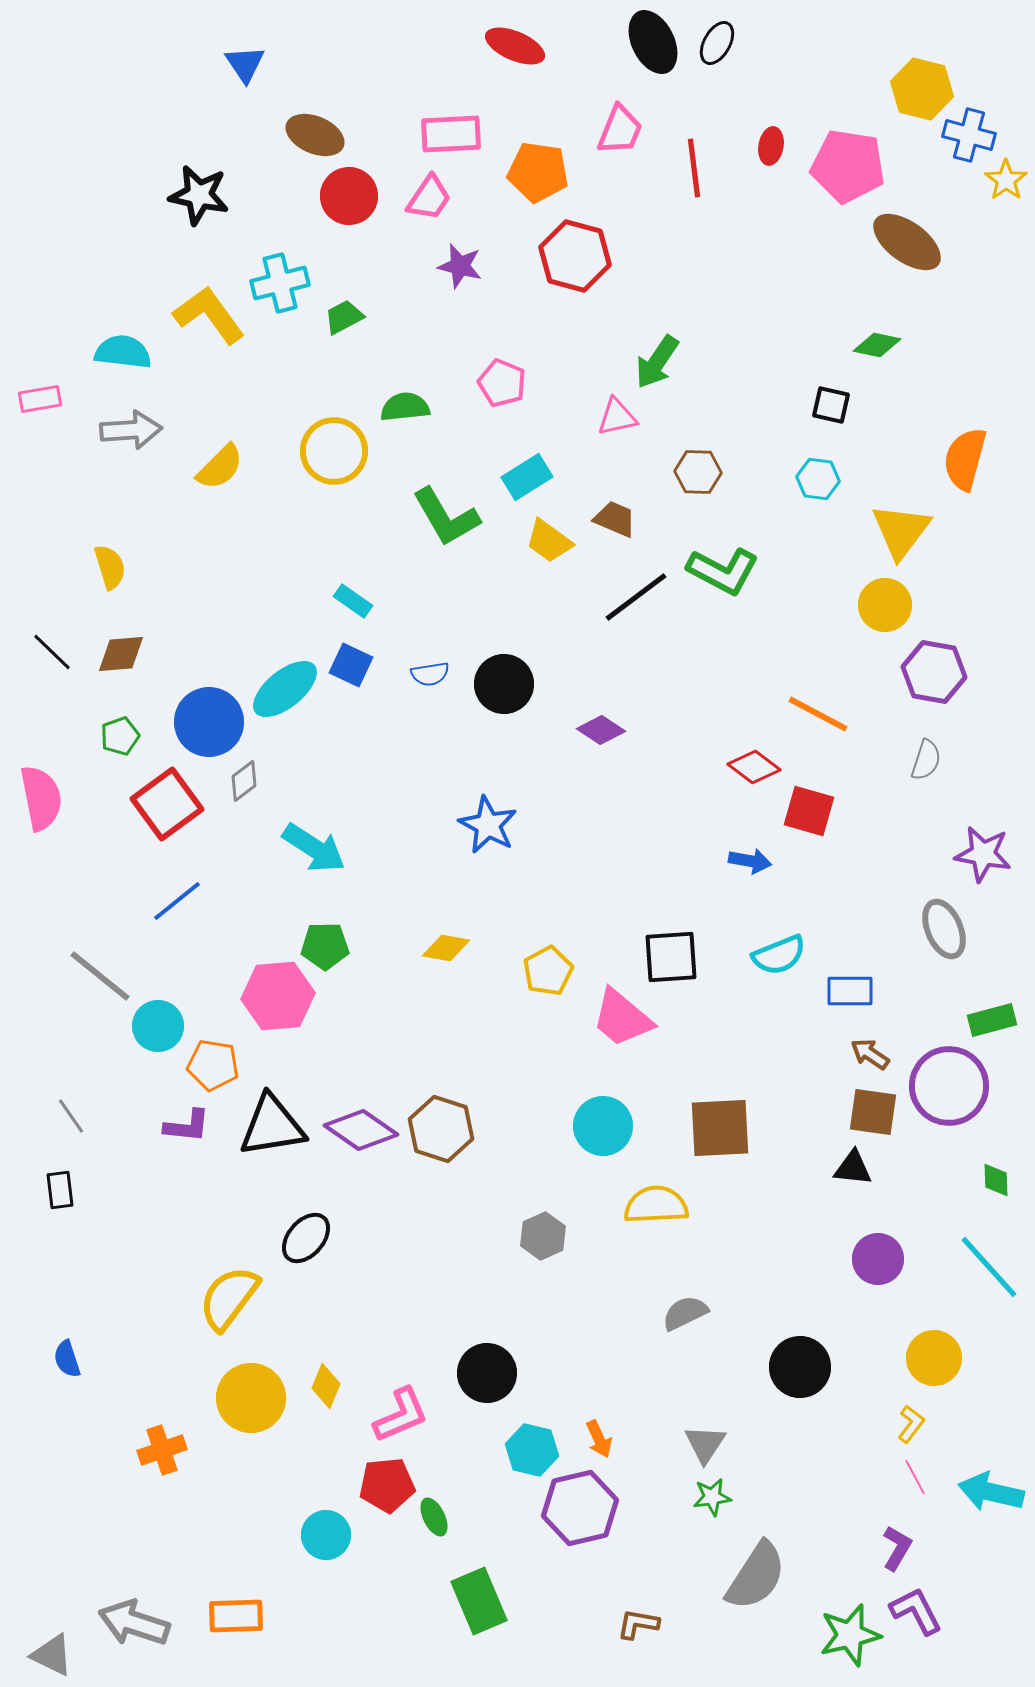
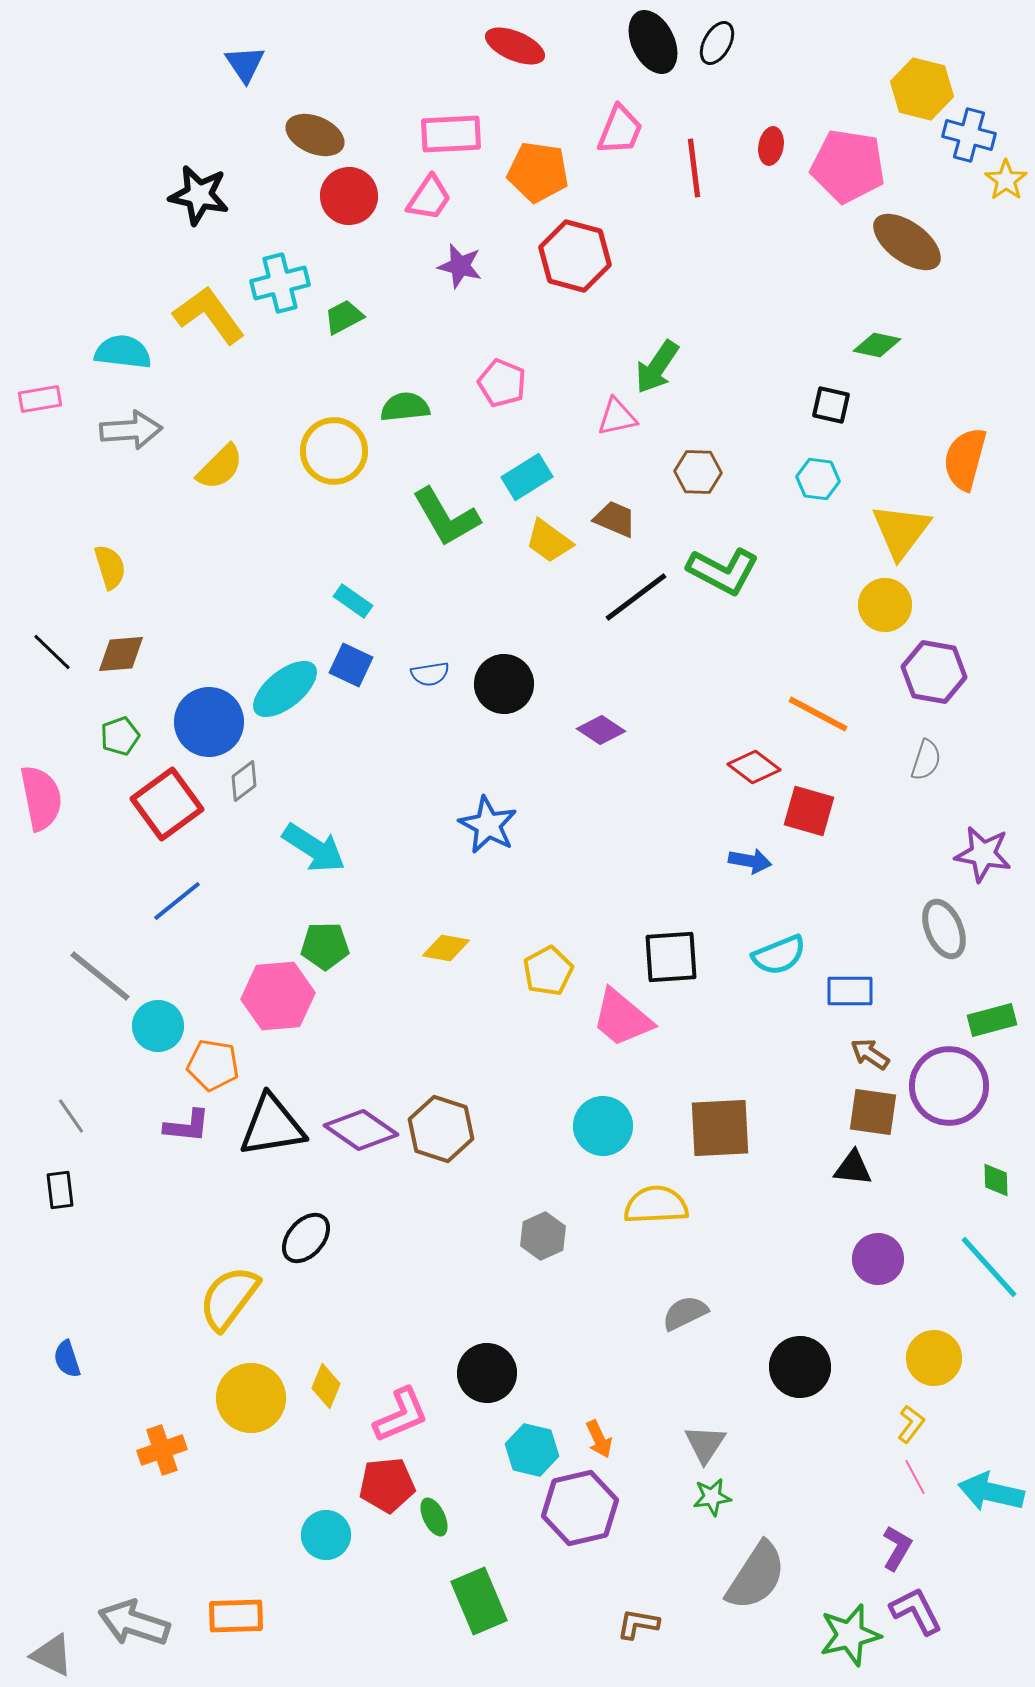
green arrow at (657, 362): moved 5 px down
